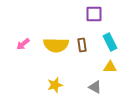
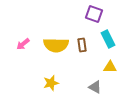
purple square: rotated 18 degrees clockwise
cyan rectangle: moved 2 px left, 3 px up
yellow star: moved 4 px left, 2 px up
